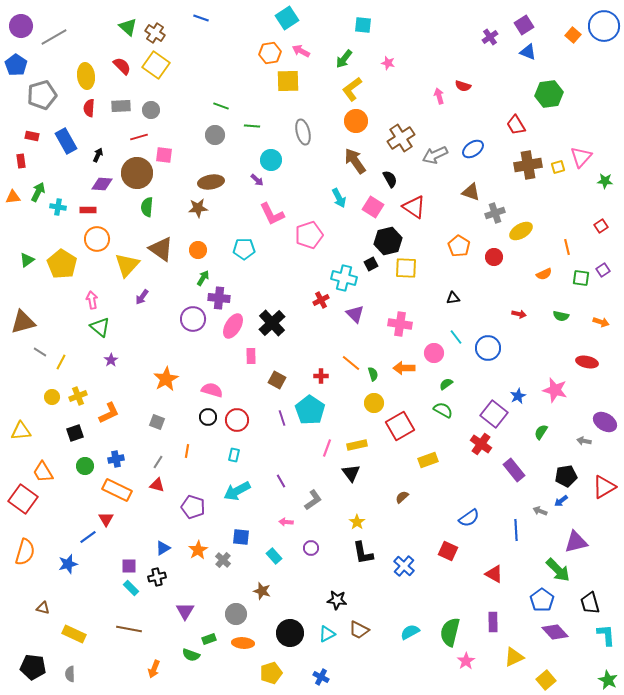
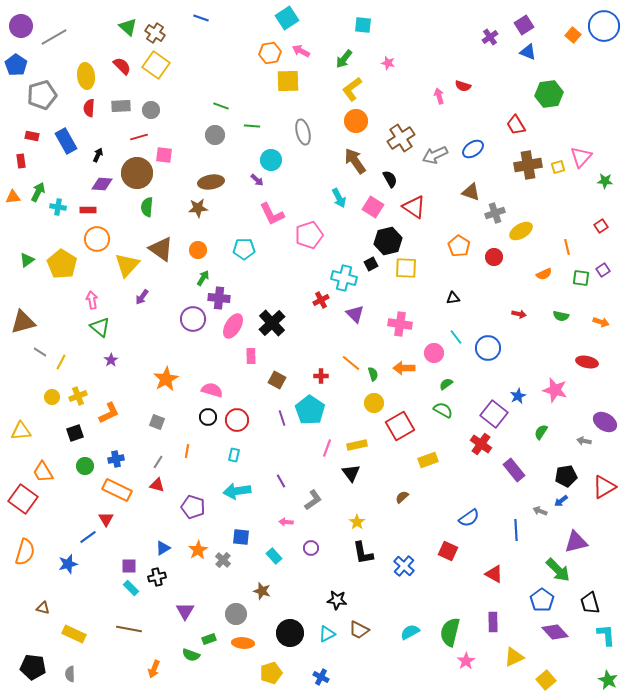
cyan arrow at (237, 491): rotated 20 degrees clockwise
